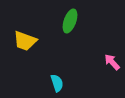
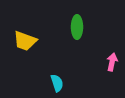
green ellipse: moved 7 px right, 6 px down; rotated 20 degrees counterclockwise
pink arrow: rotated 54 degrees clockwise
